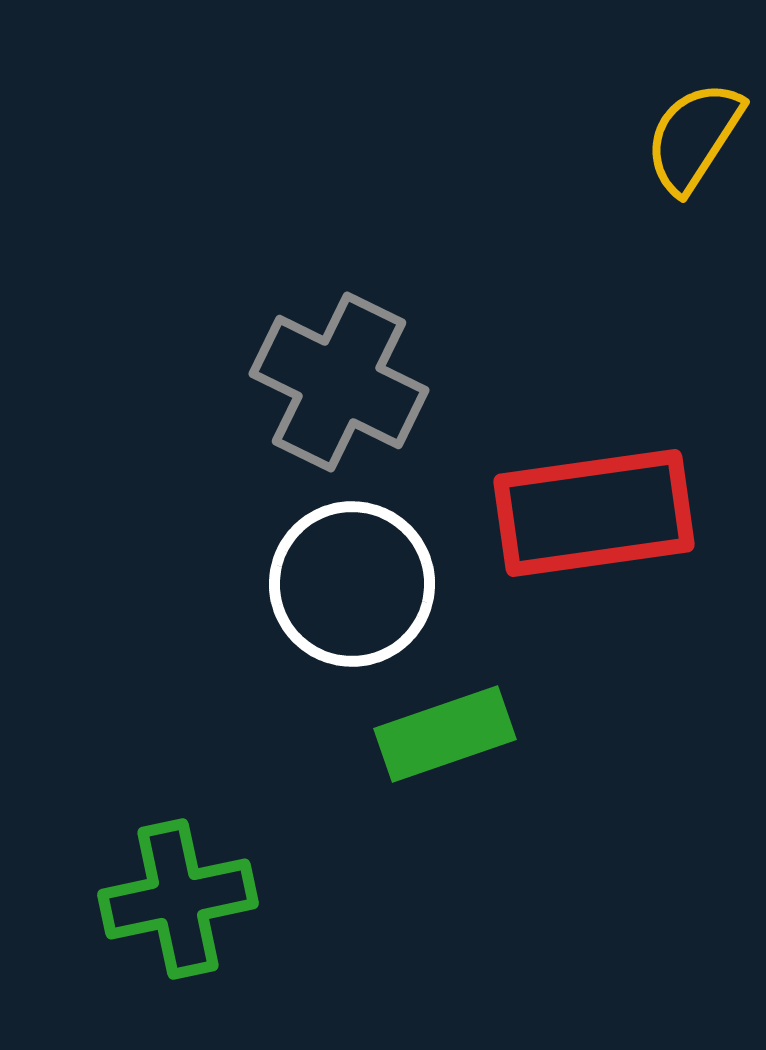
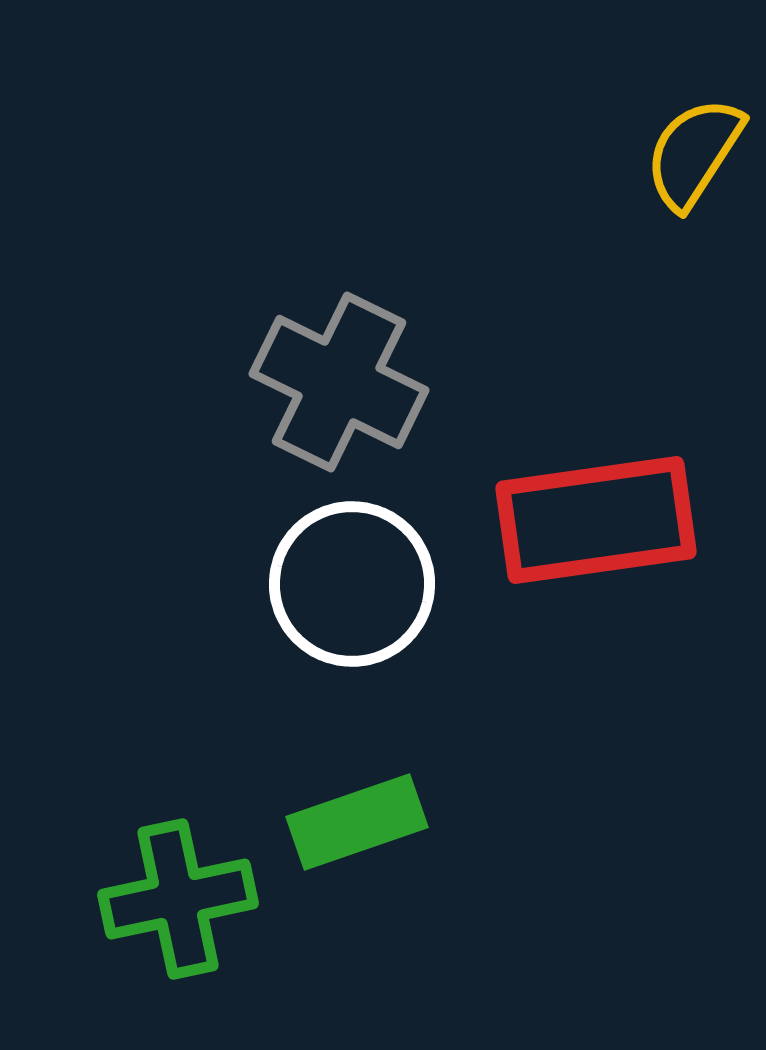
yellow semicircle: moved 16 px down
red rectangle: moved 2 px right, 7 px down
green rectangle: moved 88 px left, 88 px down
